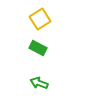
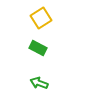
yellow square: moved 1 px right, 1 px up
